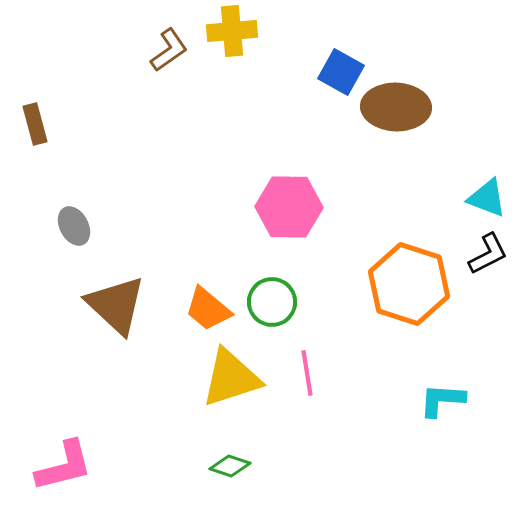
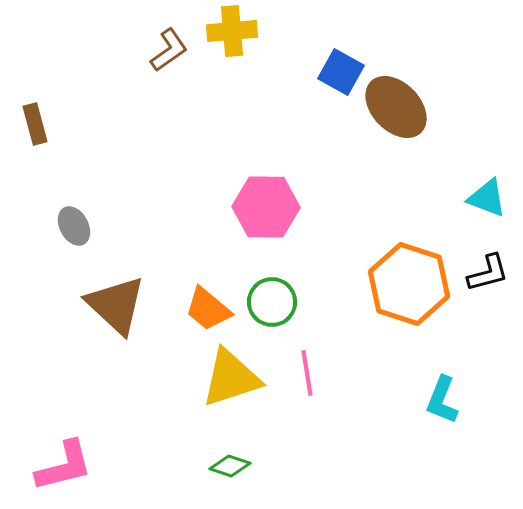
brown ellipse: rotated 44 degrees clockwise
pink hexagon: moved 23 px left
black L-shape: moved 19 px down; rotated 12 degrees clockwise
cyan L-shape: rotated 72 degrees counterclockwise
